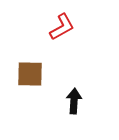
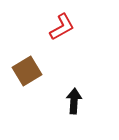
brown square: moved 3 px left, 3 px up; rotated 32 degrees counterclockwise
